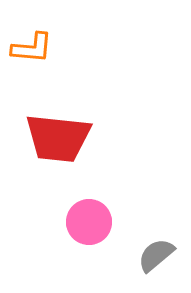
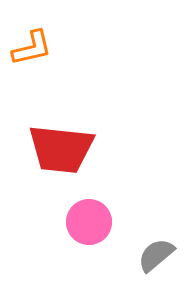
orange L-shape: rotated 18 degrees counterclockwise
red trapezoid: moved 3 px right, 11 px down
